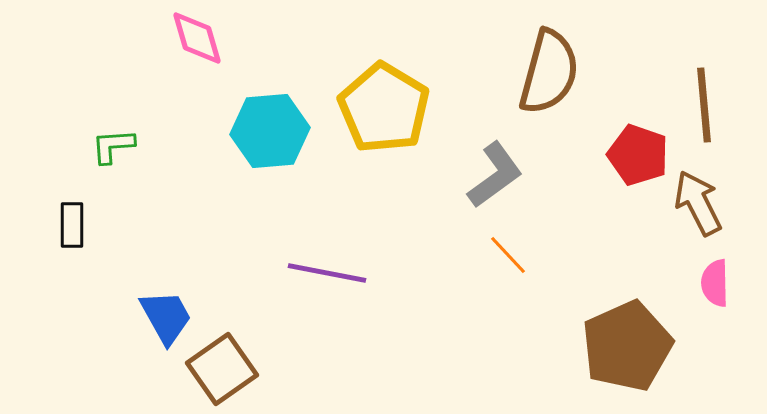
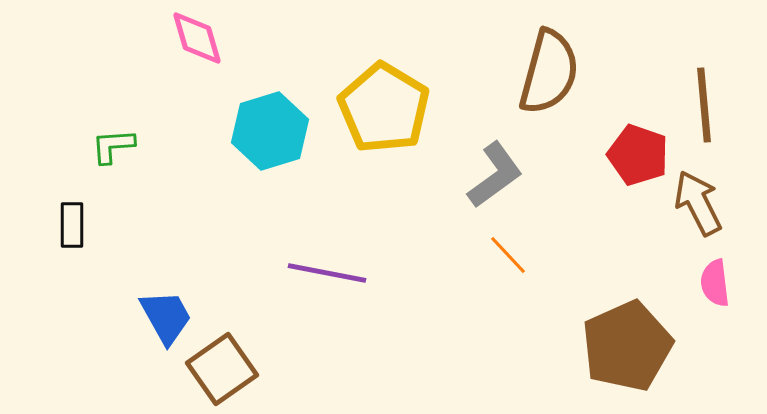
cyan hexagon: rotated 12 degrees counterclockwise
pink semicircle: rotated 6 degrees counterclockwise
